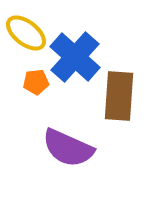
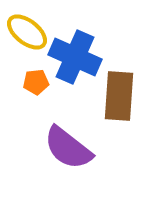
yellow ellipse: moved 1 px right, 1 px up
blue cross: rotated 18 degrees counterclockwise
purple semicircle: rotated 14 degrees clockwise
